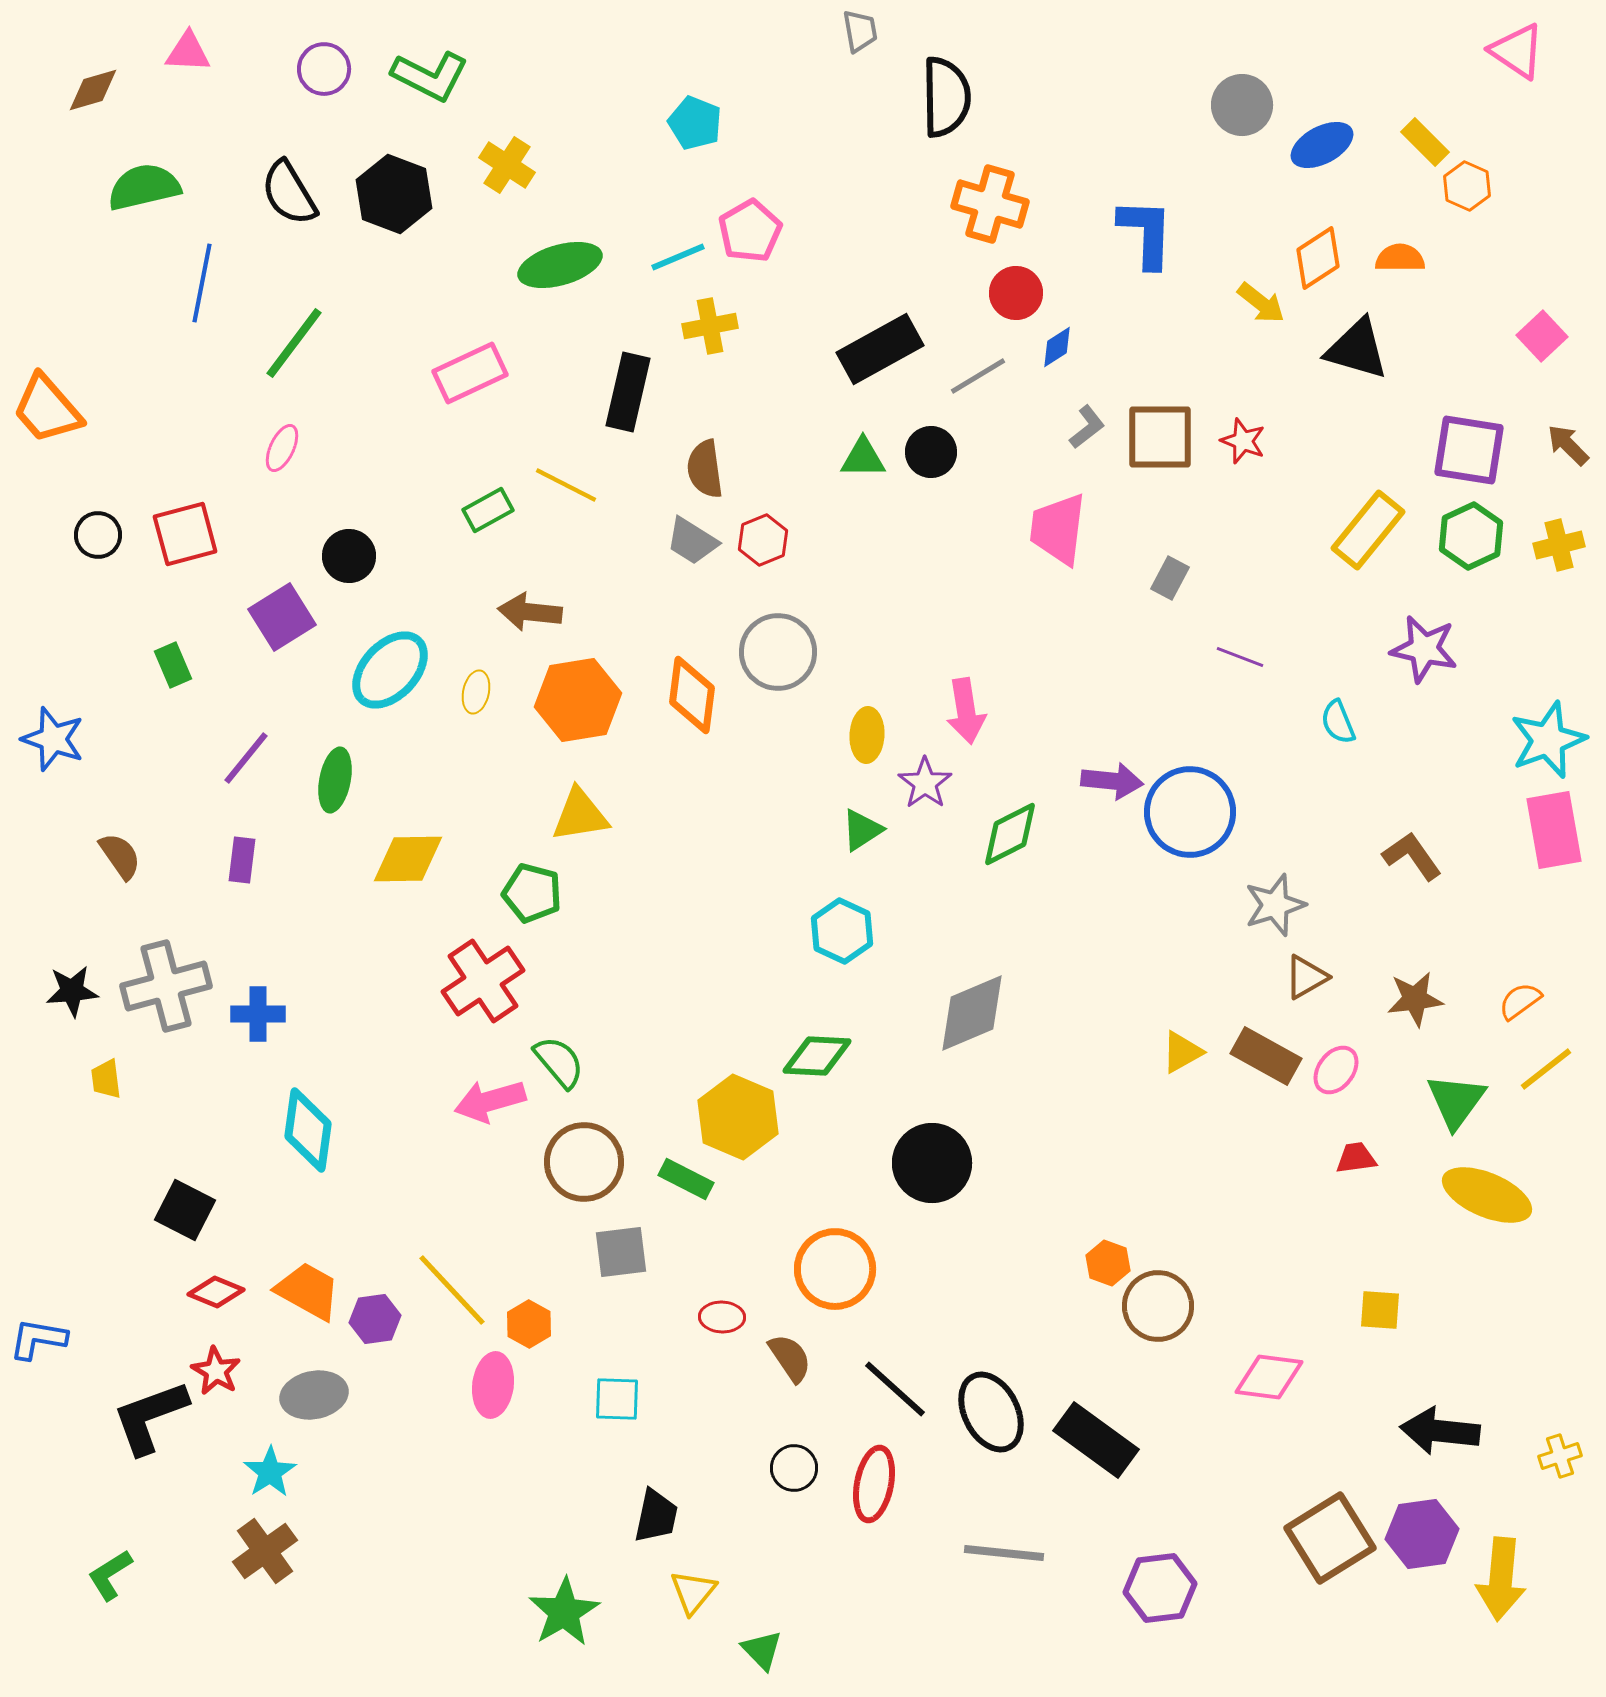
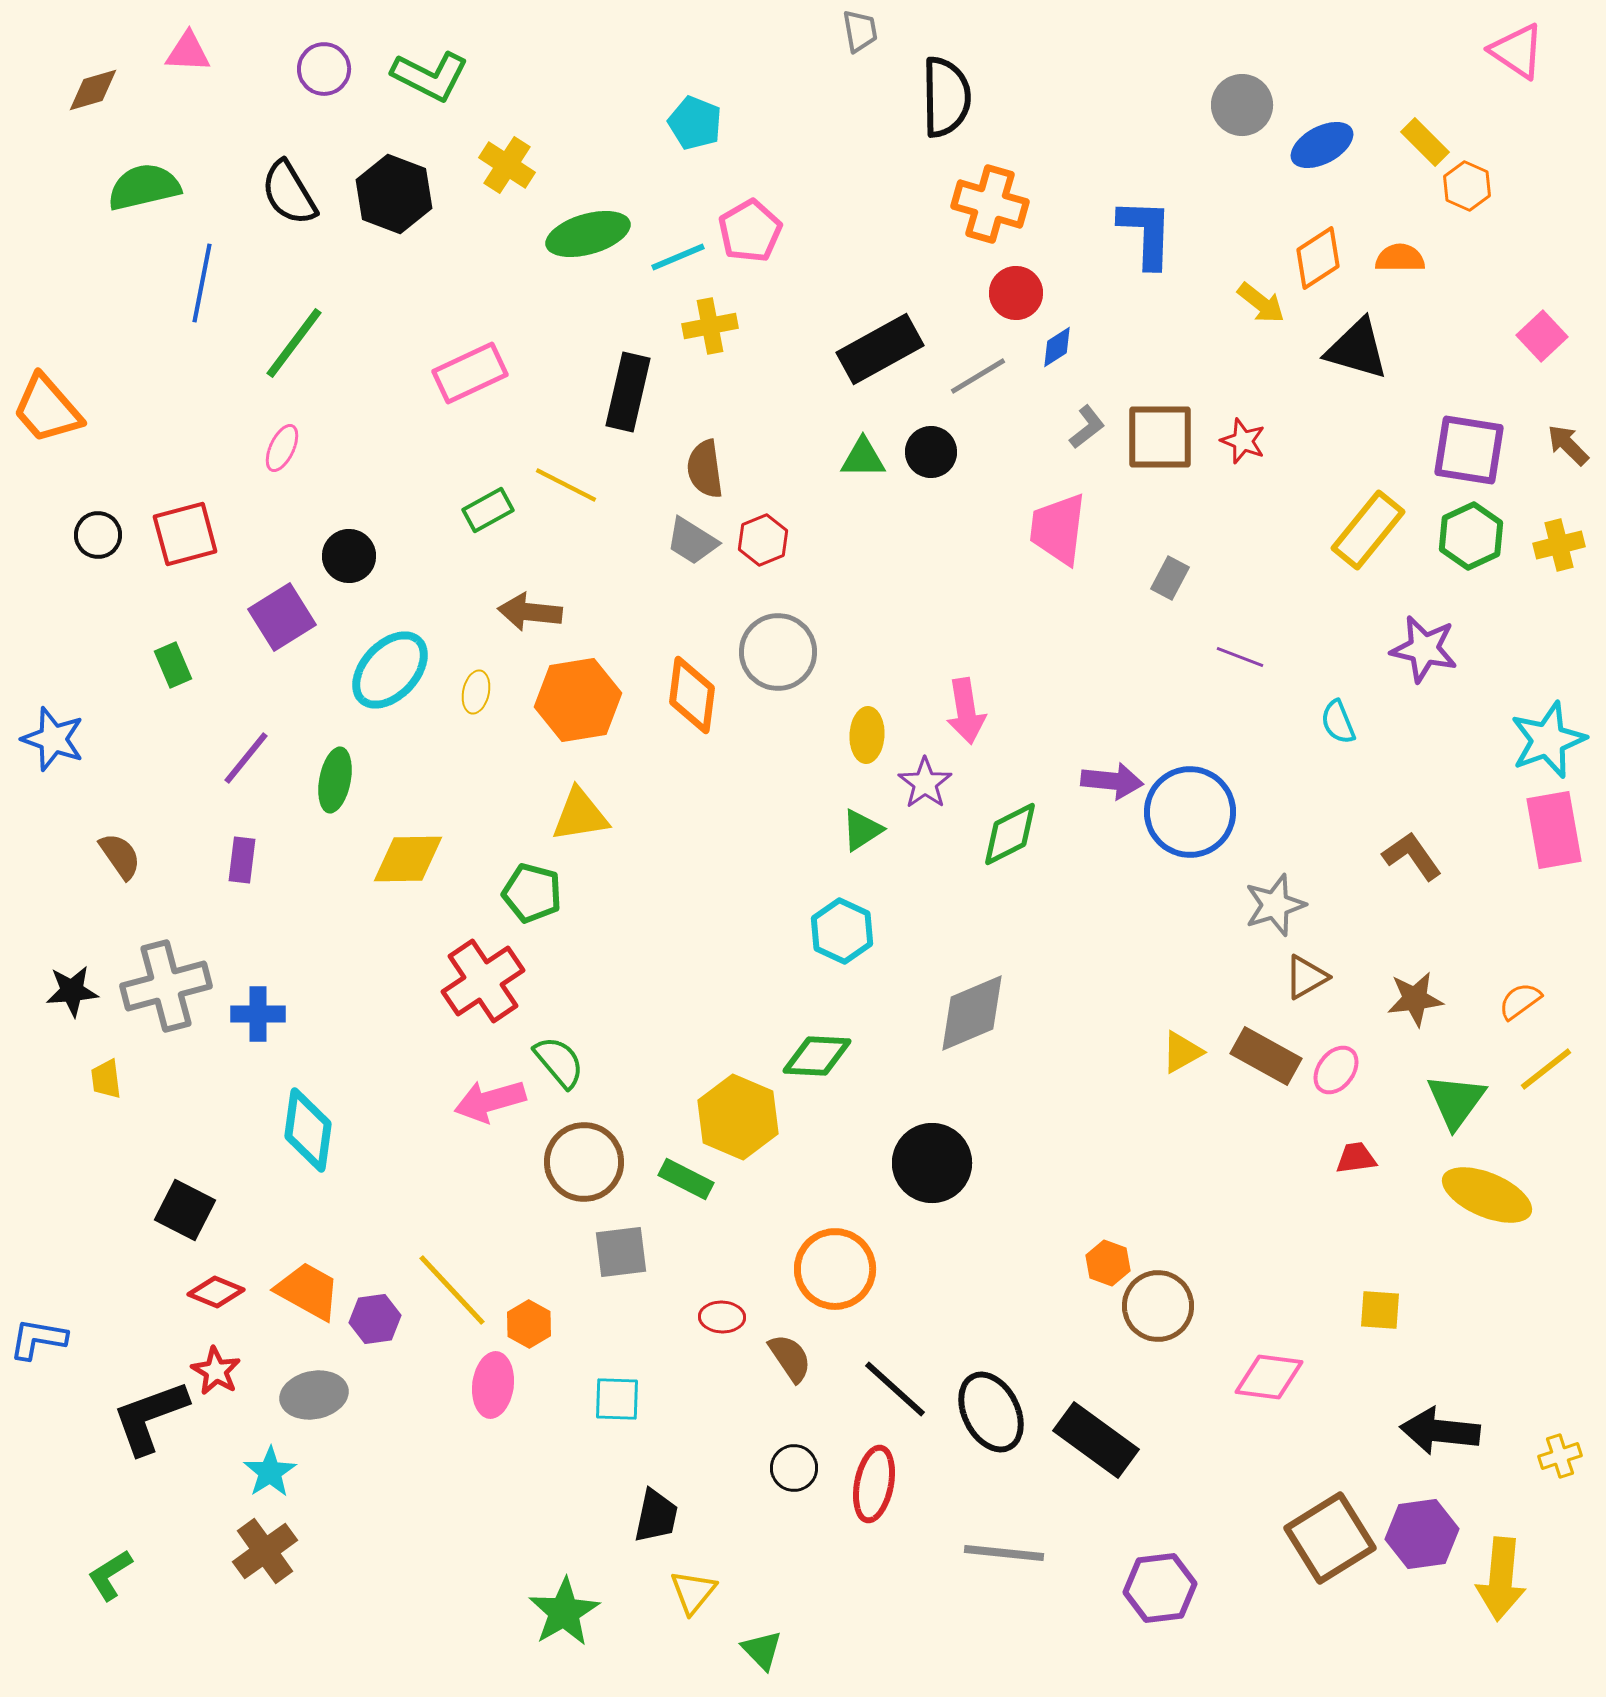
green ellipse at (560, 265): moved 28 px right, 31 px up
